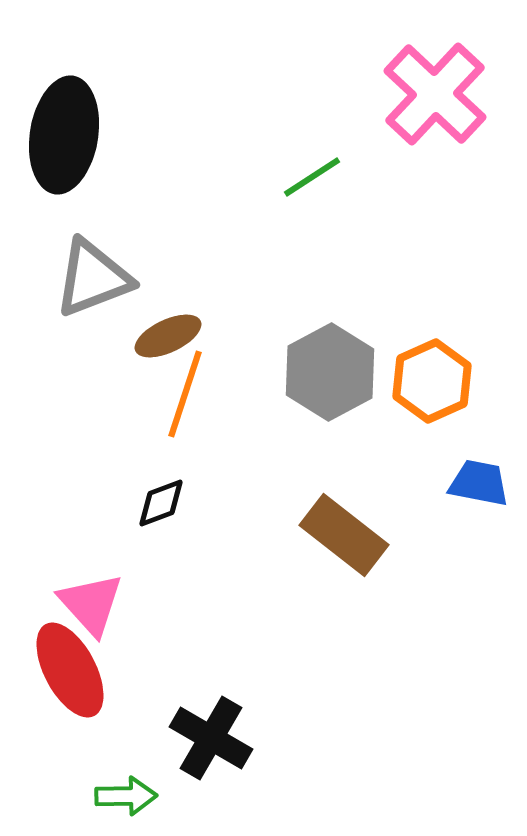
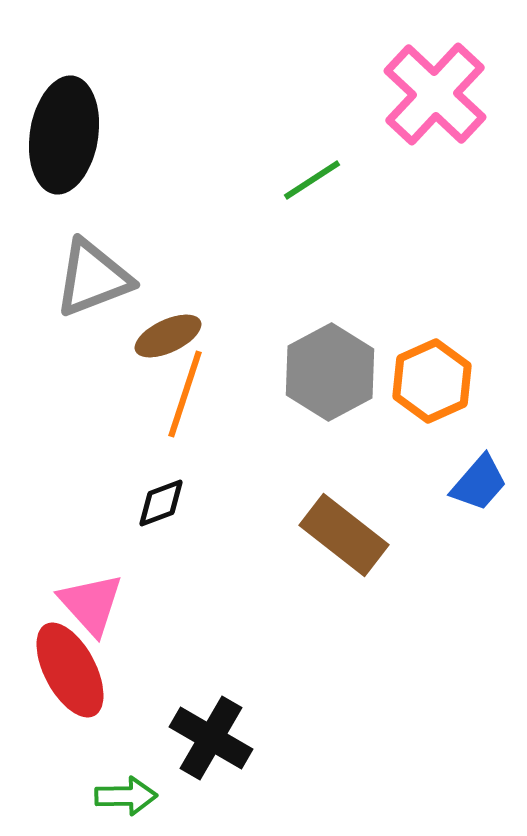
green line: moved 3 px down
blue trapezoid: rotated 120 degrees clockwise
